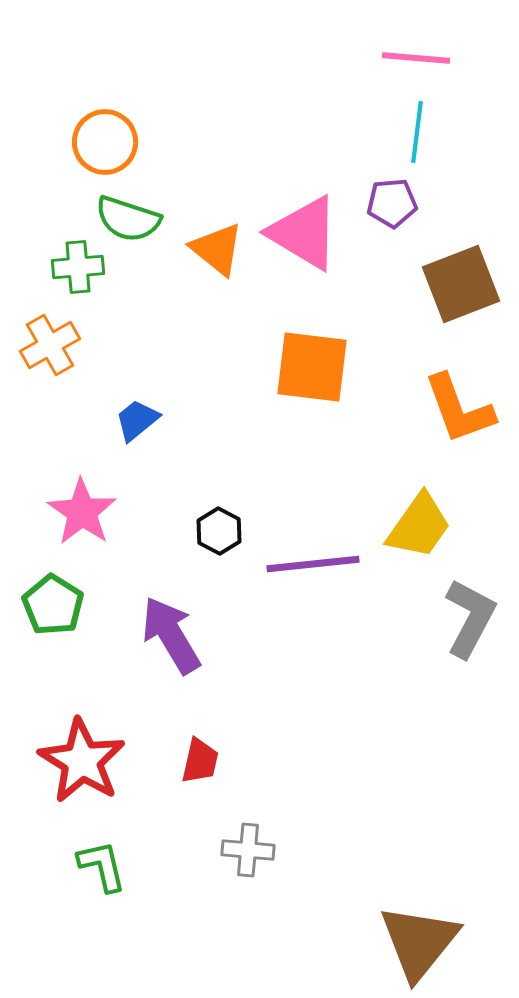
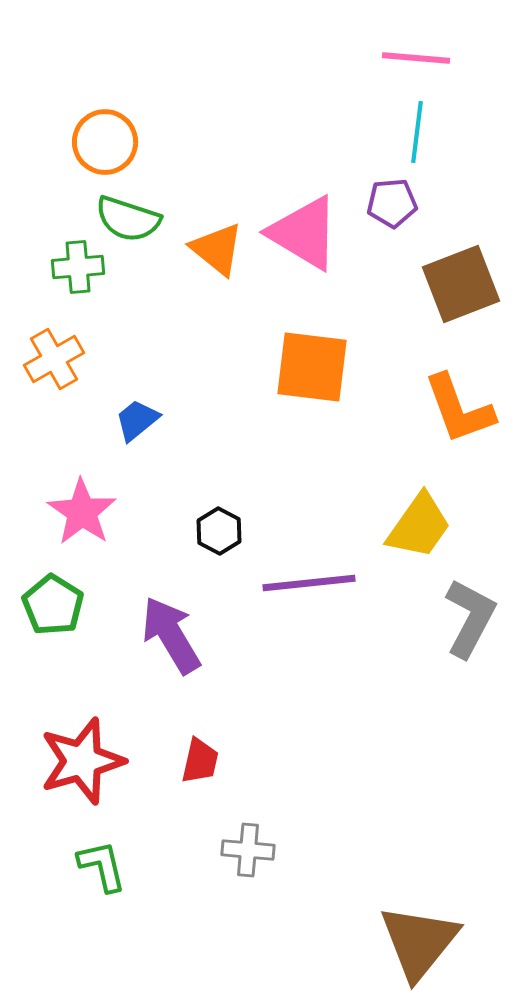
orange cross: moved 4 px right, 14 px down
purple line: moved 4 px left, 19 px down
red star: rotated 24 degrees clockwise
